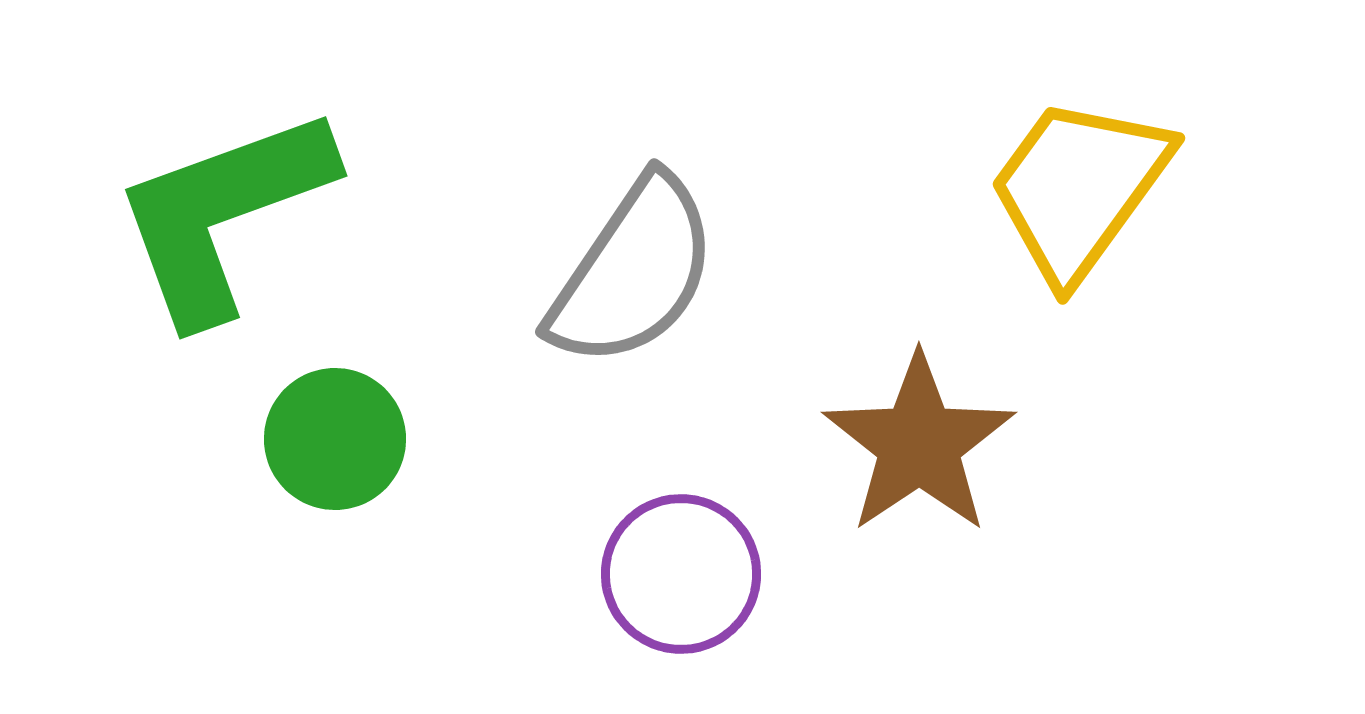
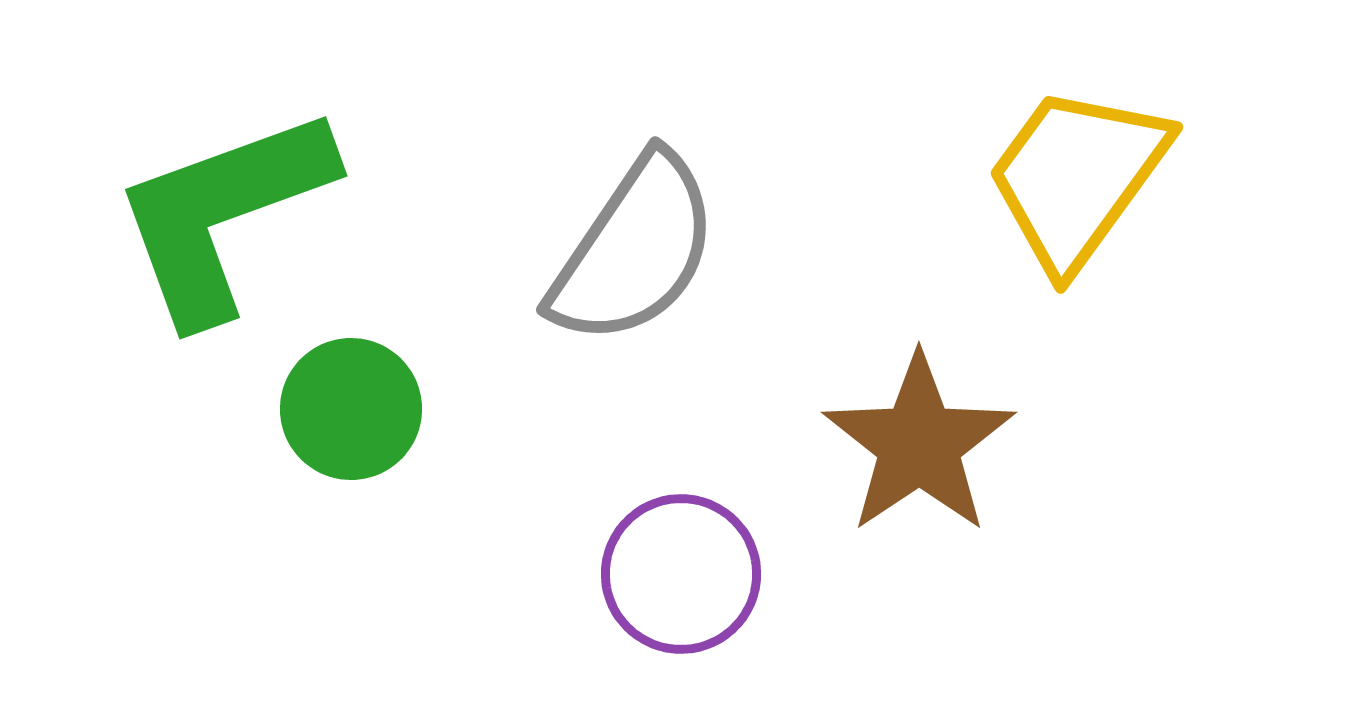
yellow trapezoid: moved 2 px left, 11 px up
gray semicircle: moved 1 px right, 22 px up
green circle: moved 16 px right, 30 px up
